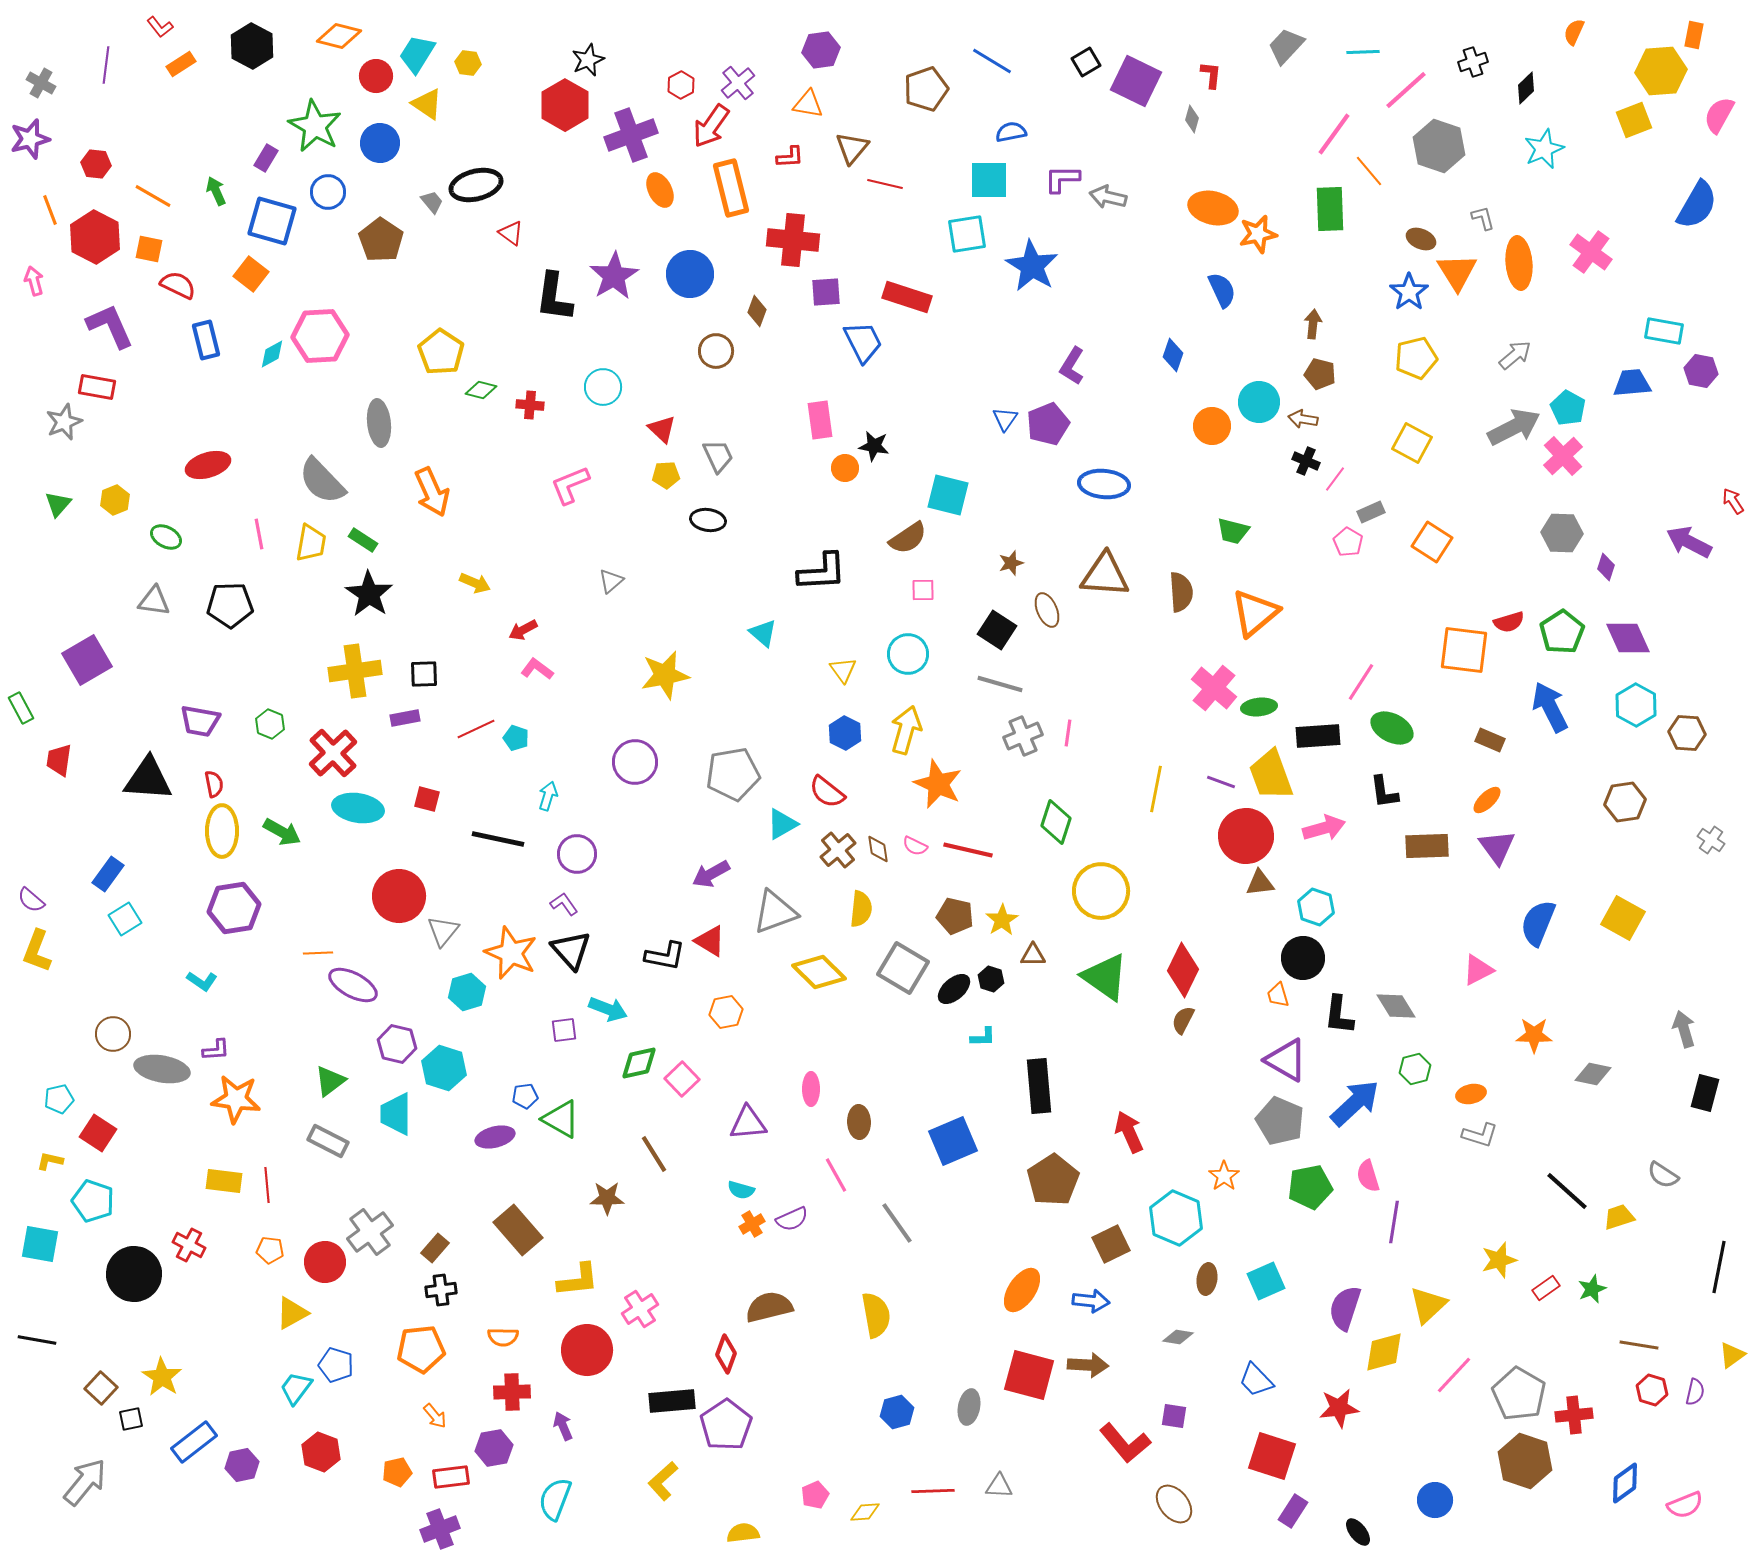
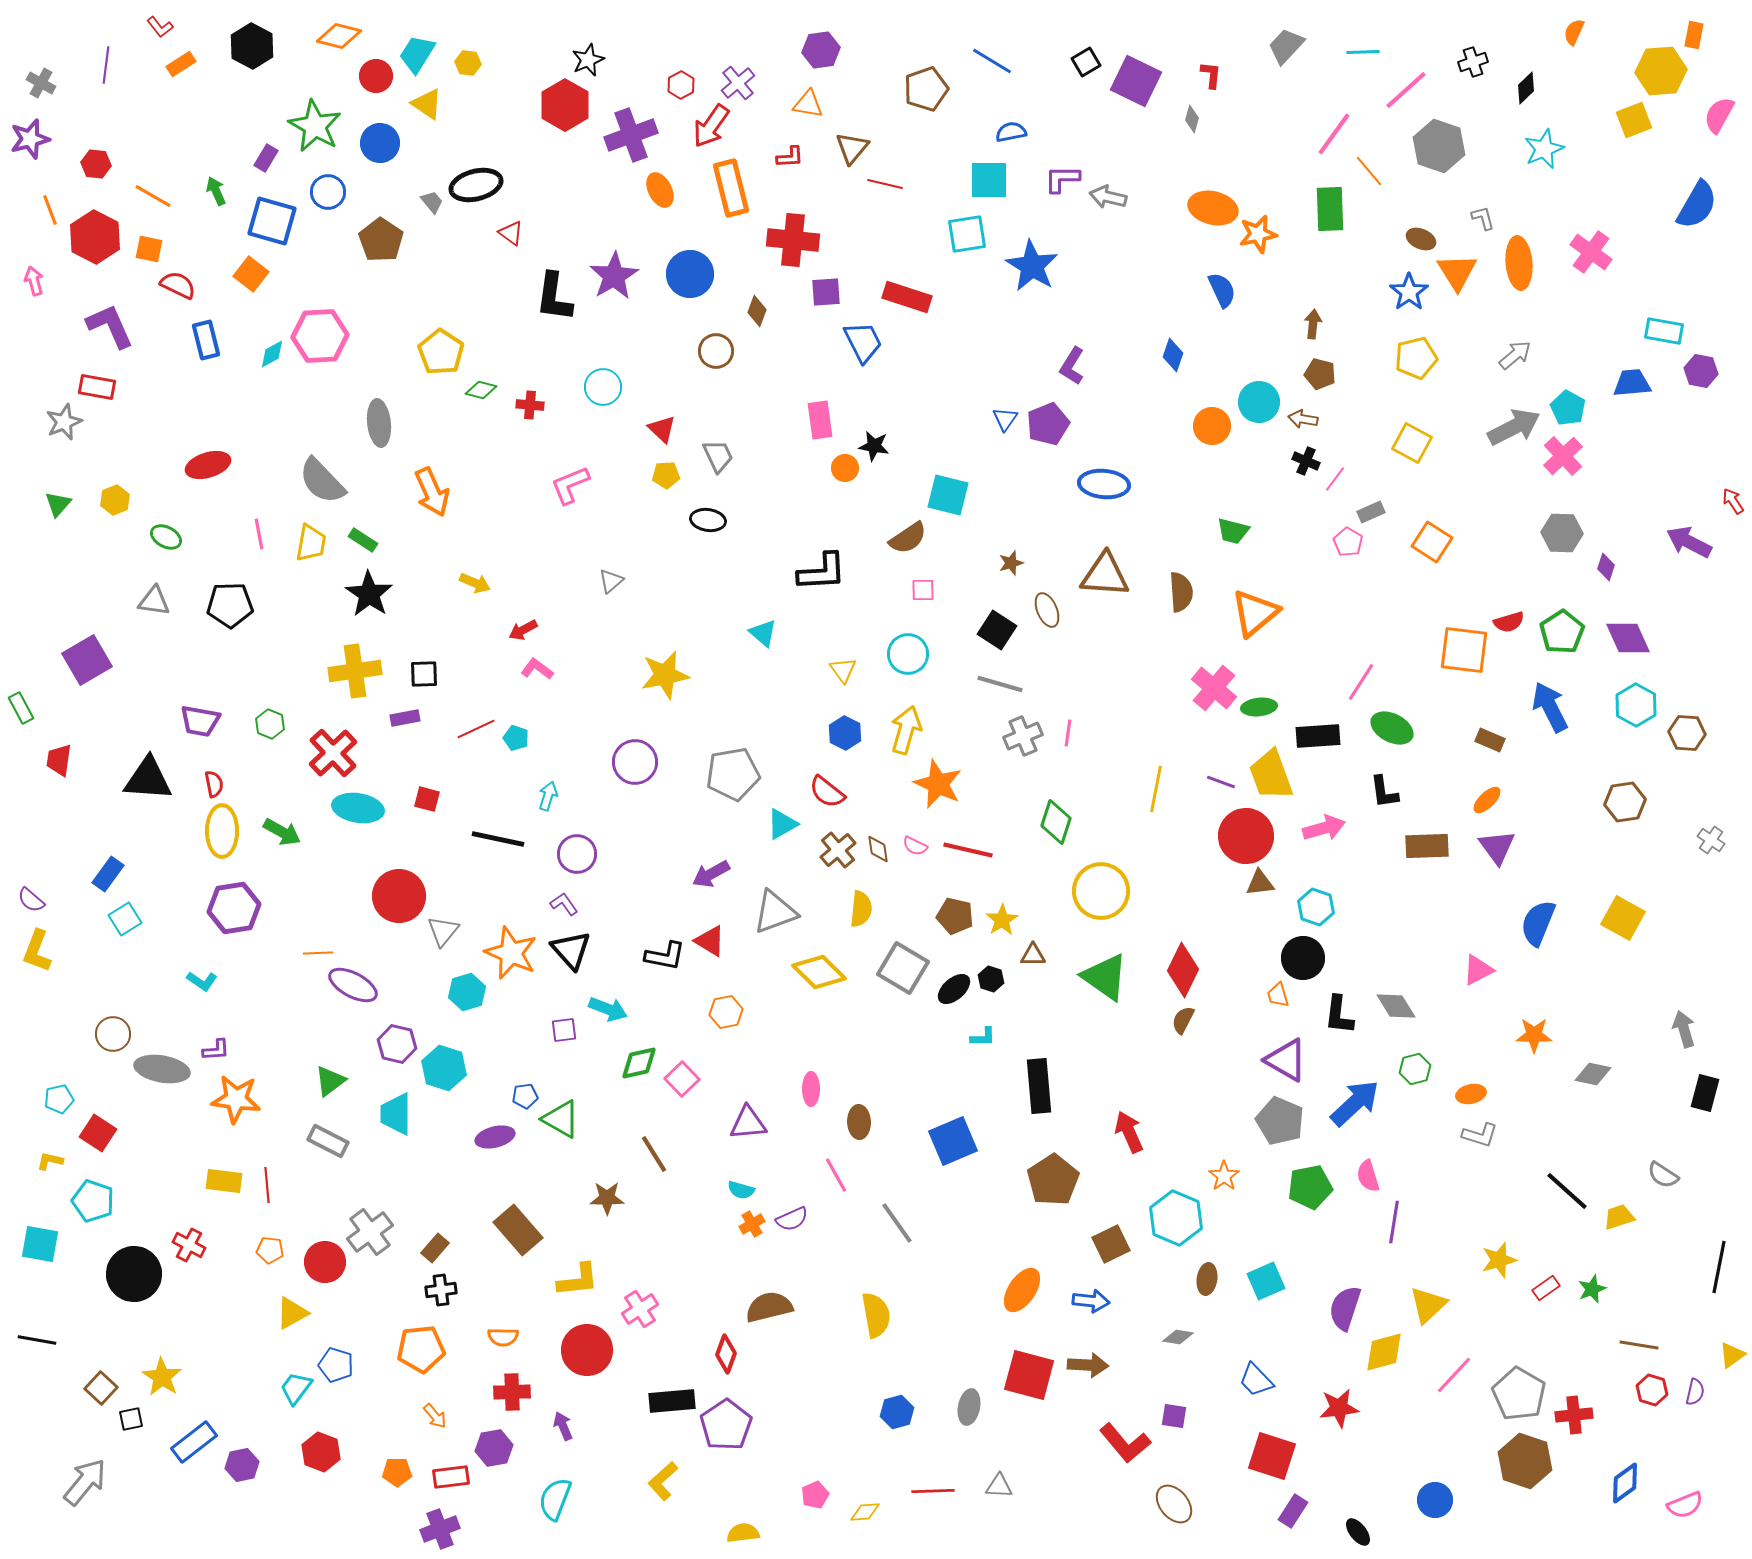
orange pentagon at (397, 1472): rotated 12 degrees clockwise
